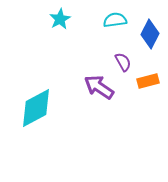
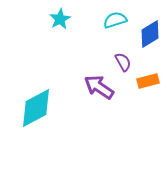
cyan semicircle: rotated 10 degrees counterclockwise
blue diamond: rotated 32 degrees clockwise
